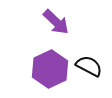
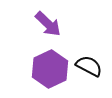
purple arrow: moved 8 px left, 2 px down
